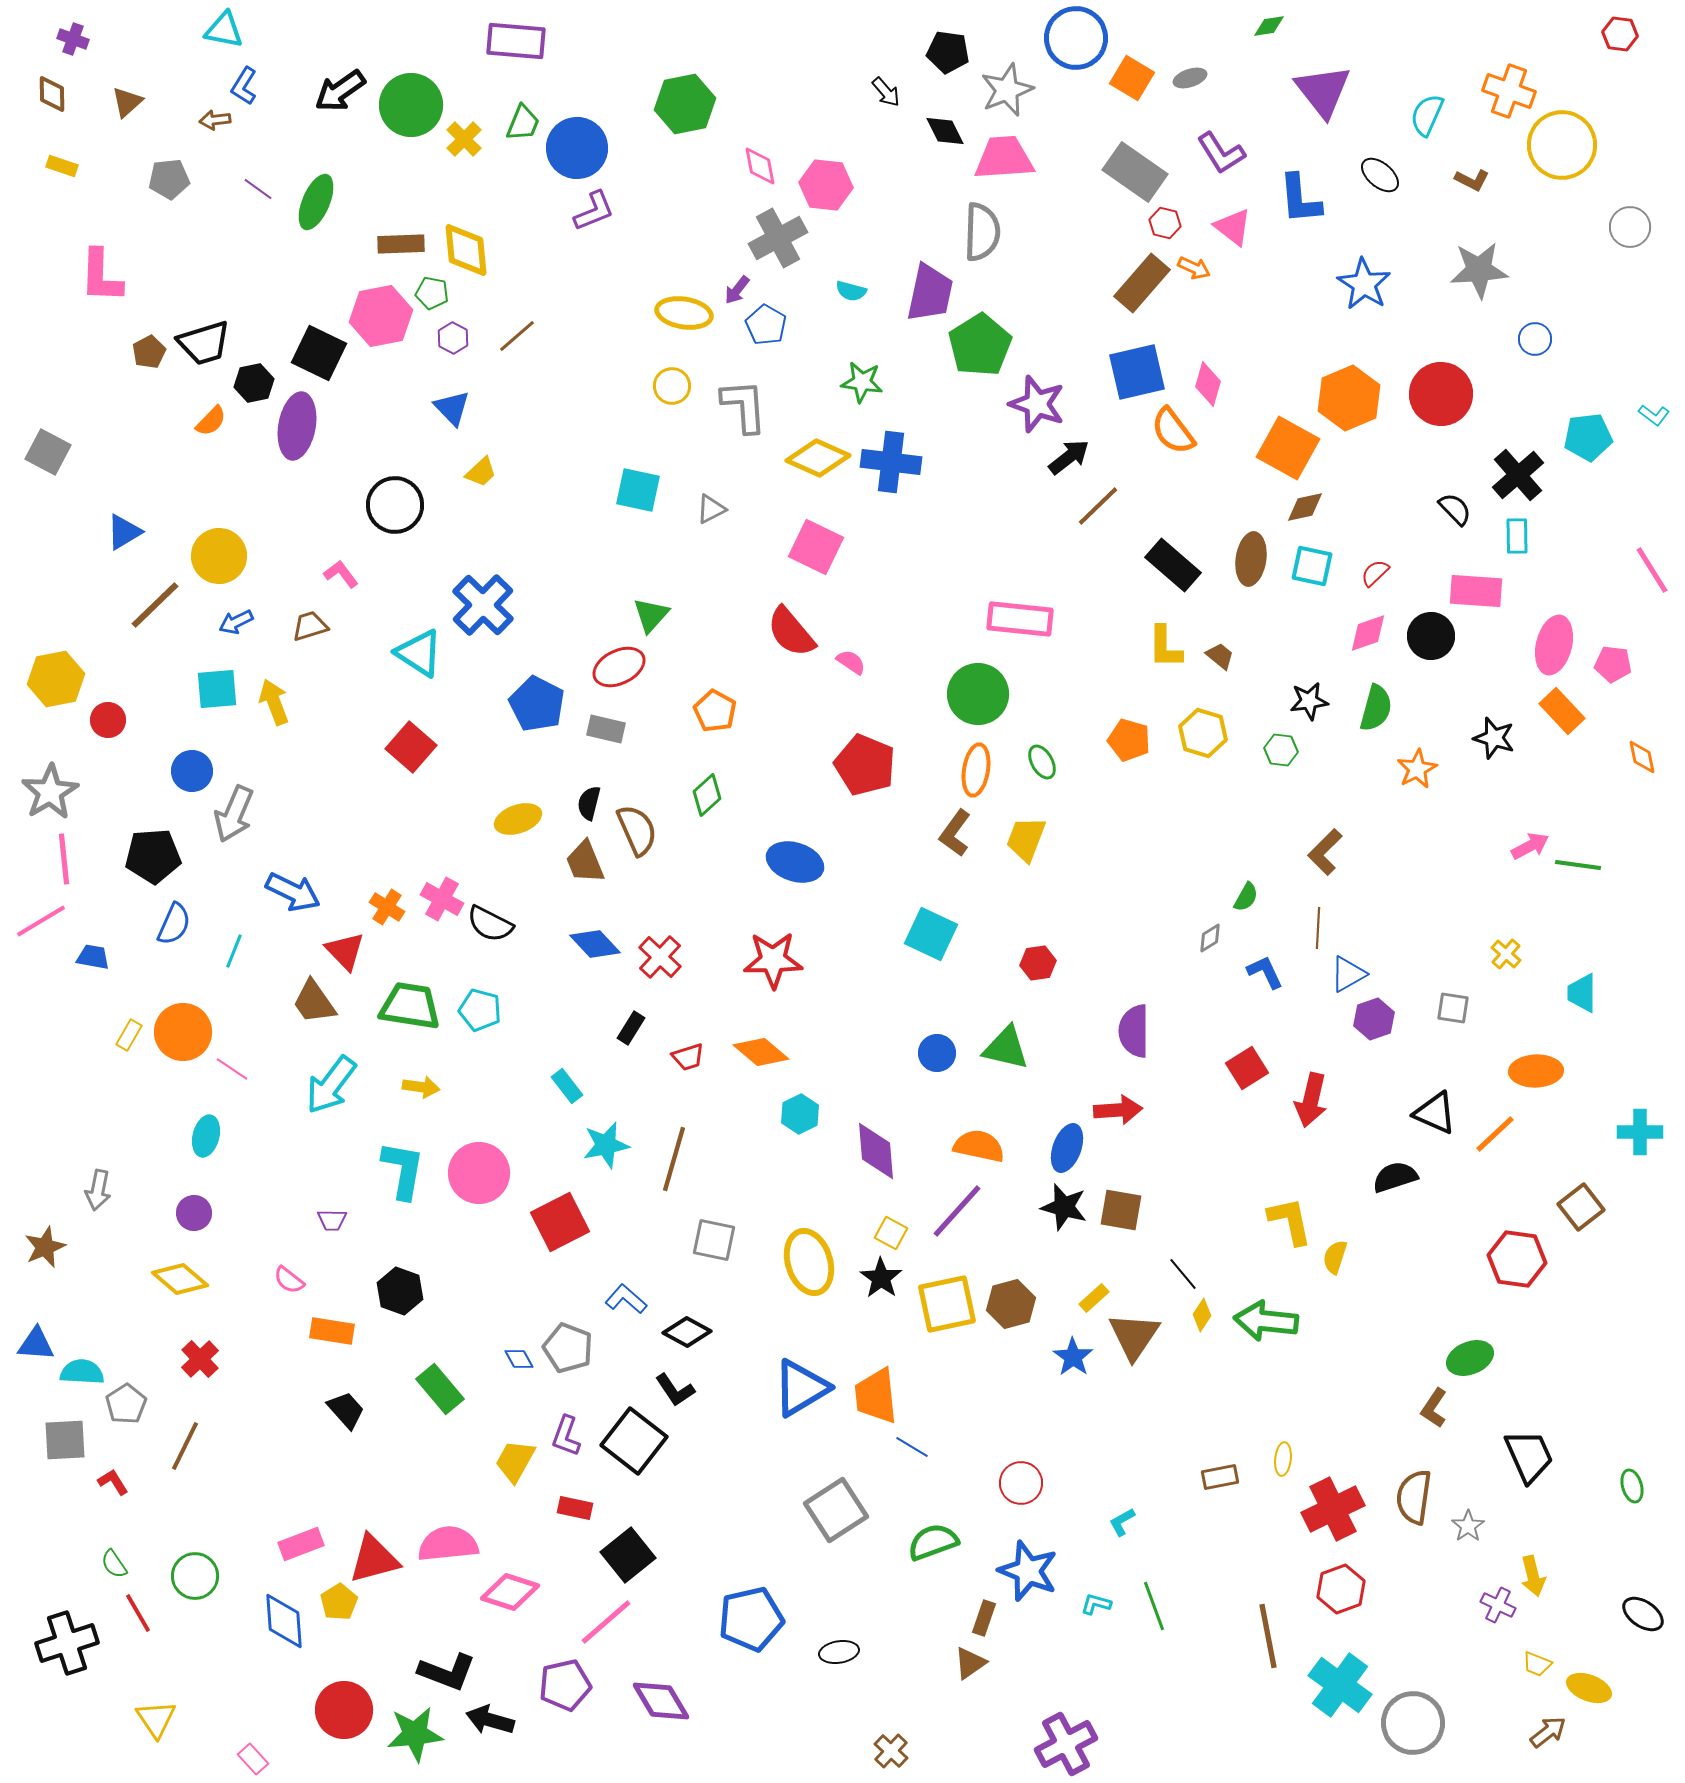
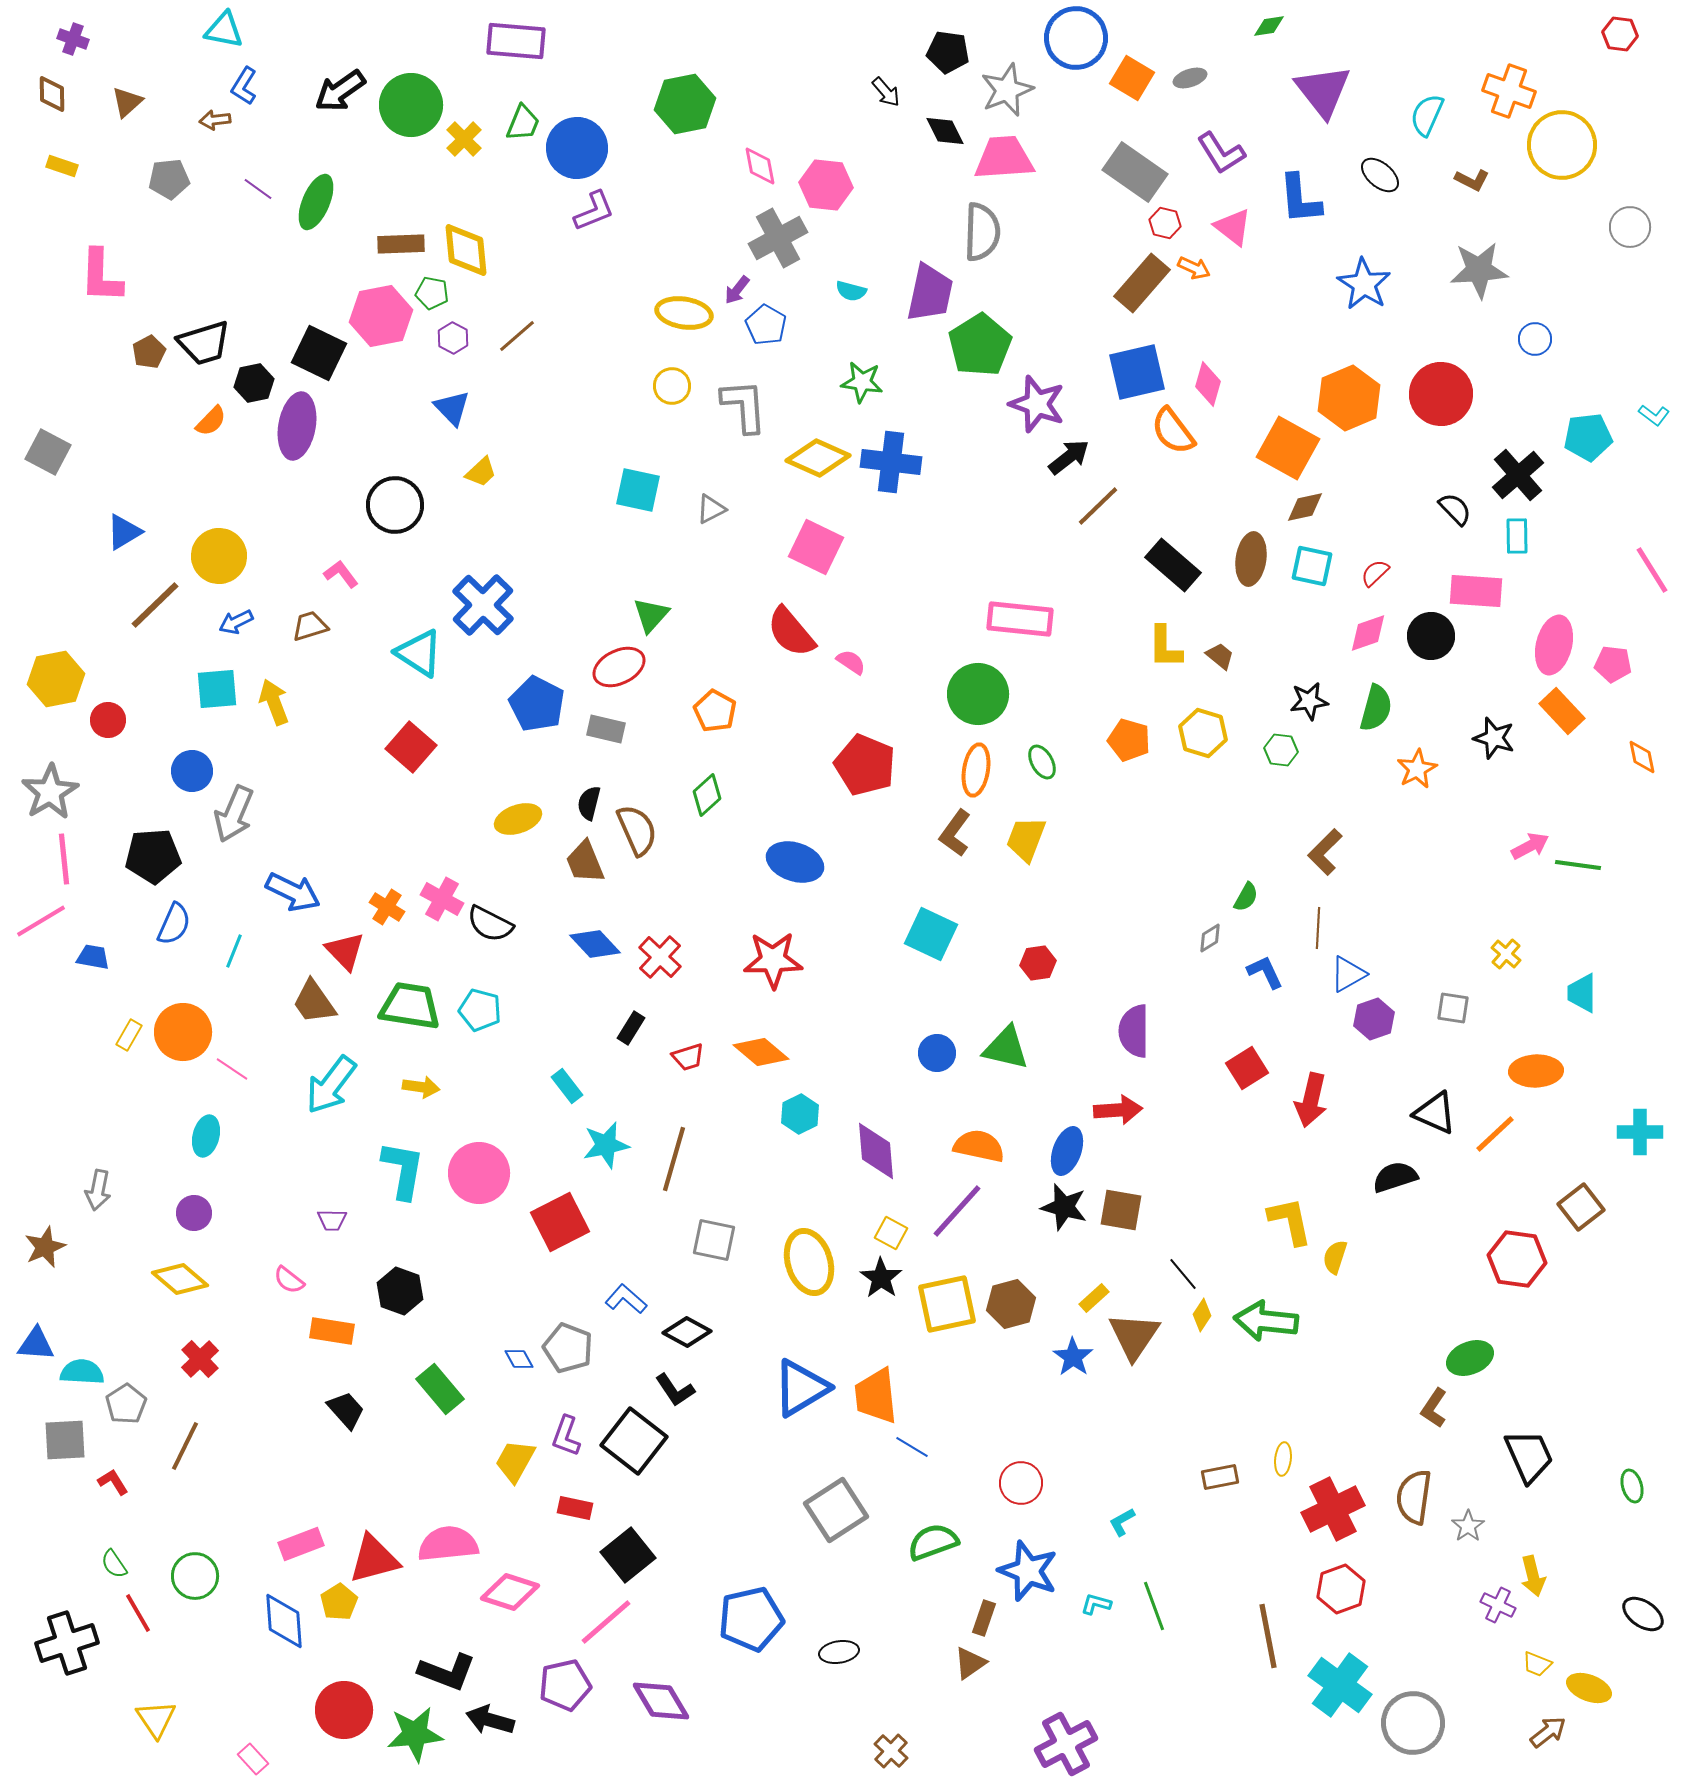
blue ellipse at (1067, 1148): moved 3 px down
